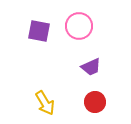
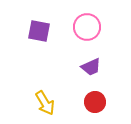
pink circle: moved 8 px right, 1 px down
